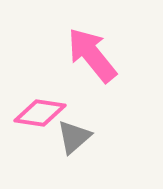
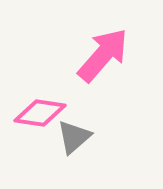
pink arrow: moved 11 px right; rotated 80 degrees clockwise
